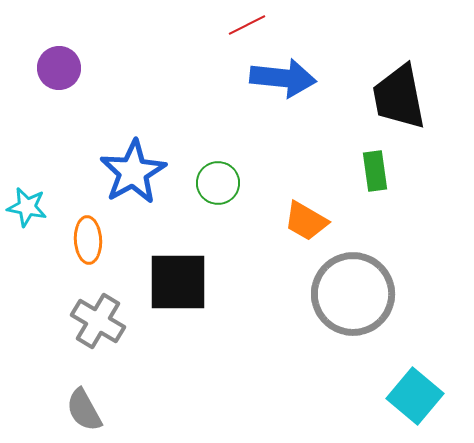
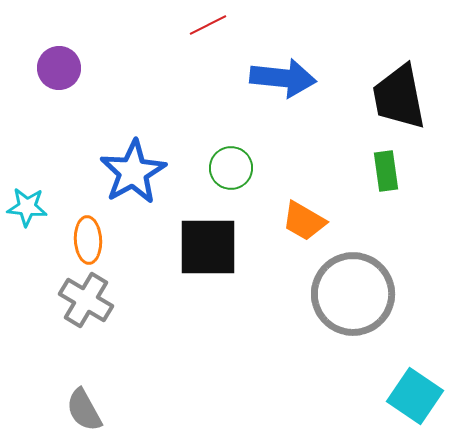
red line: moved 39 px left
green rectangle: moved 11 px right
green circle: moved 13 px right, 15 px up
cyan star: rotated 6 degrees counterclockwise
orange trapezoid: moved 2 px left
black square: moved 30 px right, 35 px up
gray cross: moved 12 px left, 21 px up
cyan square: rotated 6 degrees counterclockwise
